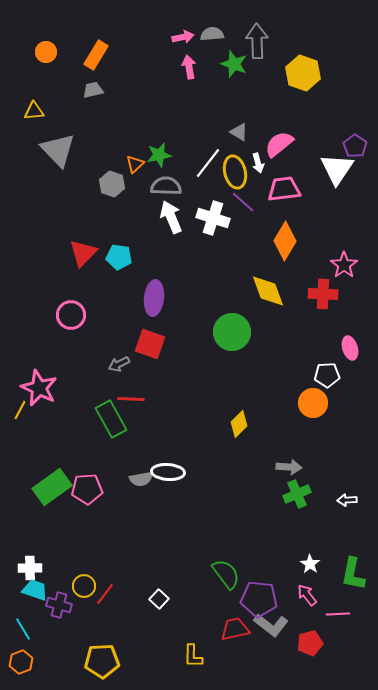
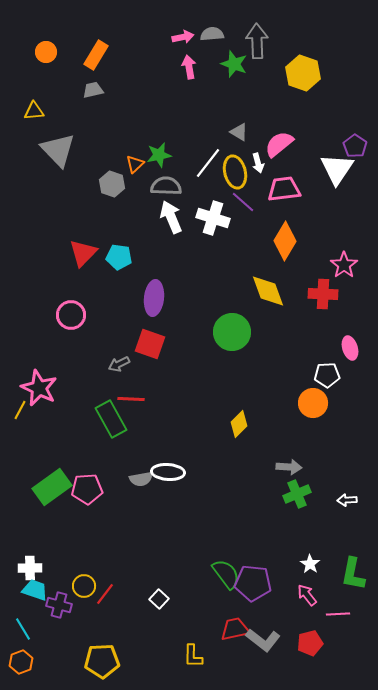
purple pentagon at (259, 599): moved 6 px left, 16 px up
gray L-shape at (271, 625): moved 8 px left, 15 px down
